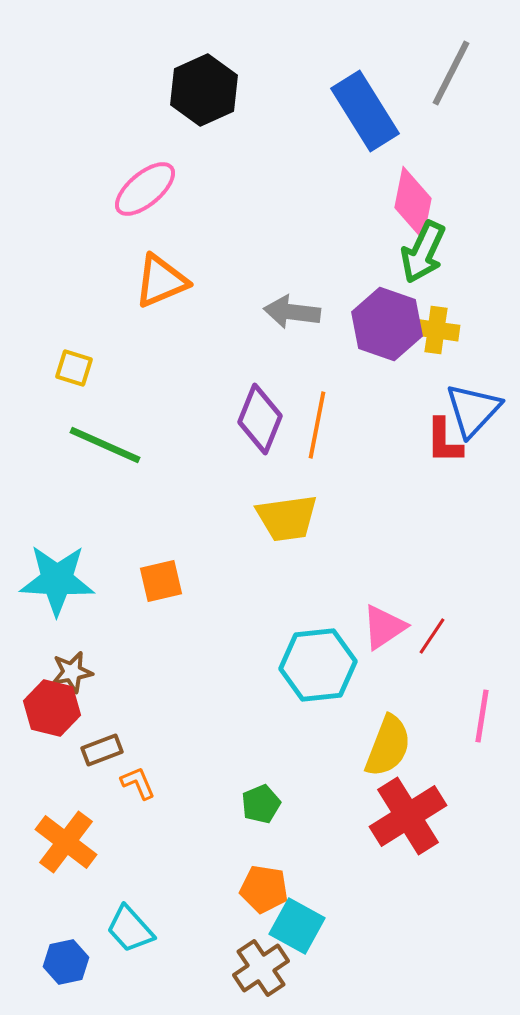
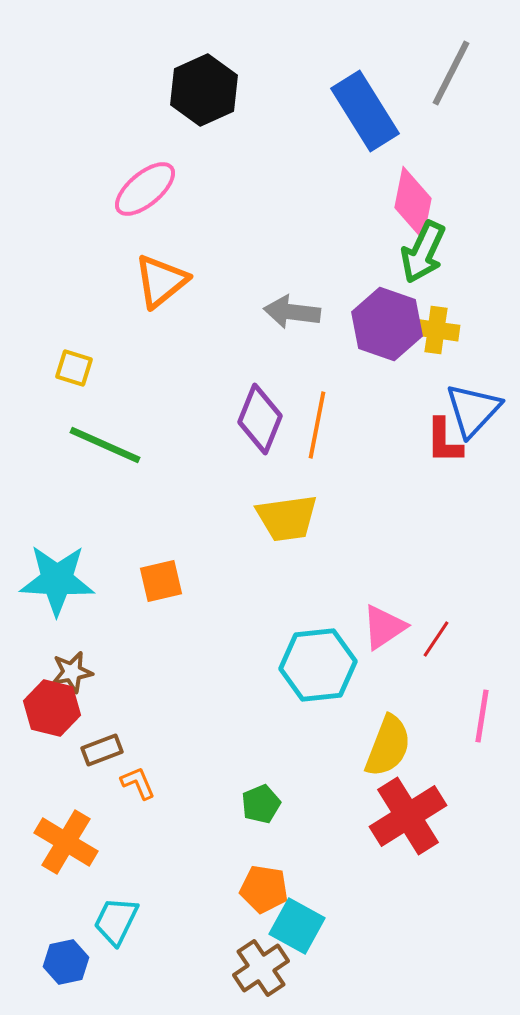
orange triangle: rotated 16 degrees counterclockwise
red line: moved 4 px right, 3 px down
orange cross: rotated 6 degrees counterclockwise
cyan trapezoid: moved 14 px left, 8 px up; rotated 68 degrees clockwise
